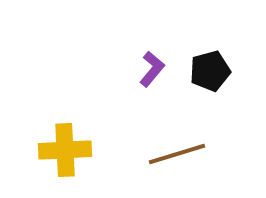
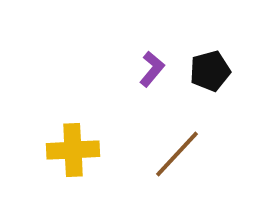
yellow cross: moved 8 px right
brown line: rotated 30 degrees counterclockwise
